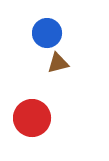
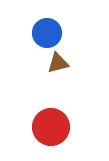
red circle: moved 19 px right, 9 px down
